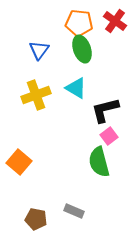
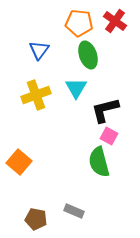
green ellipse: moved 6 px right, 6 px down
cyan triangle: rotated 30 degrees clockwise
pink square: rotated 24 degrees counterclockwise
